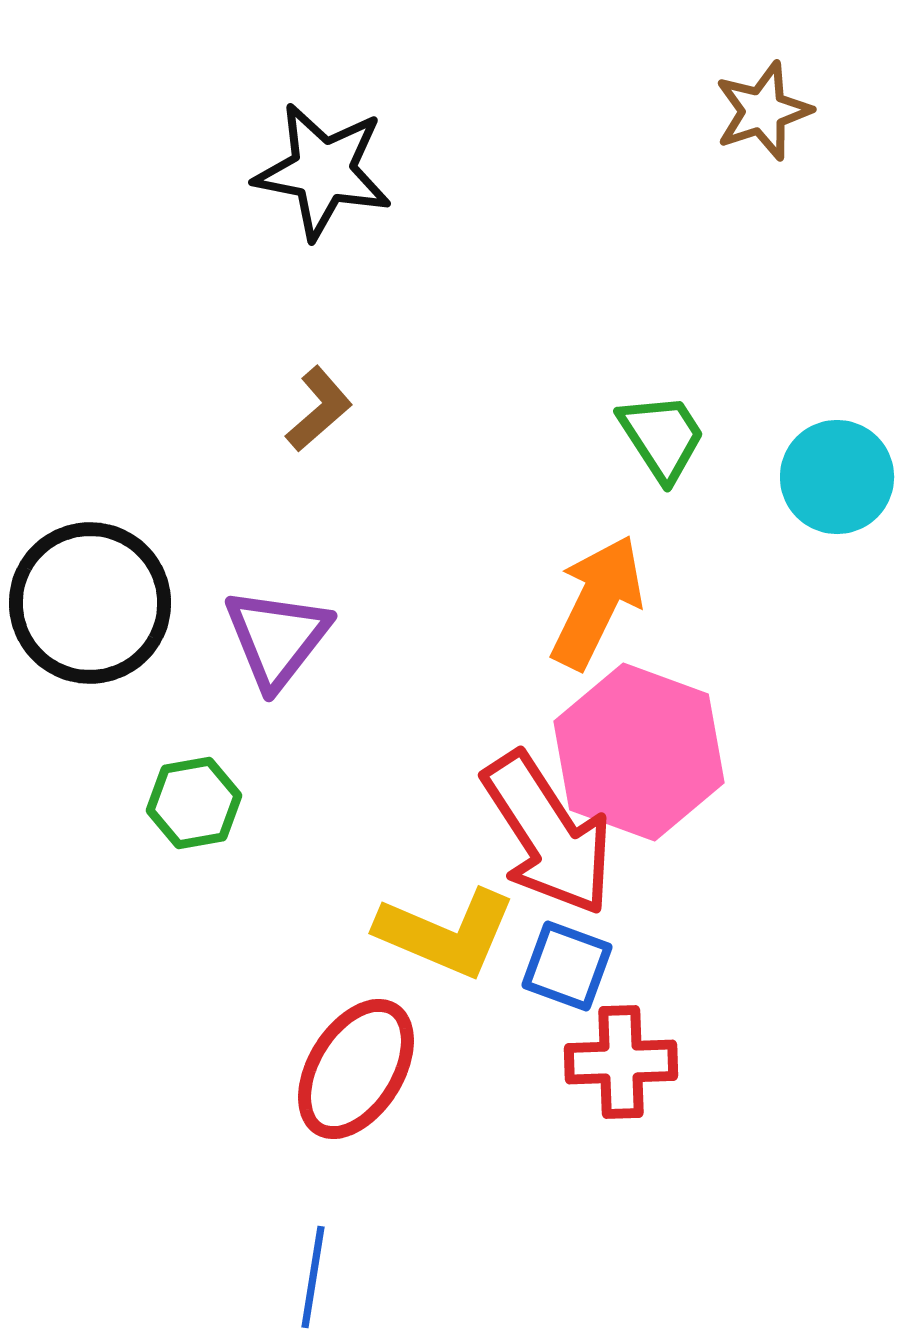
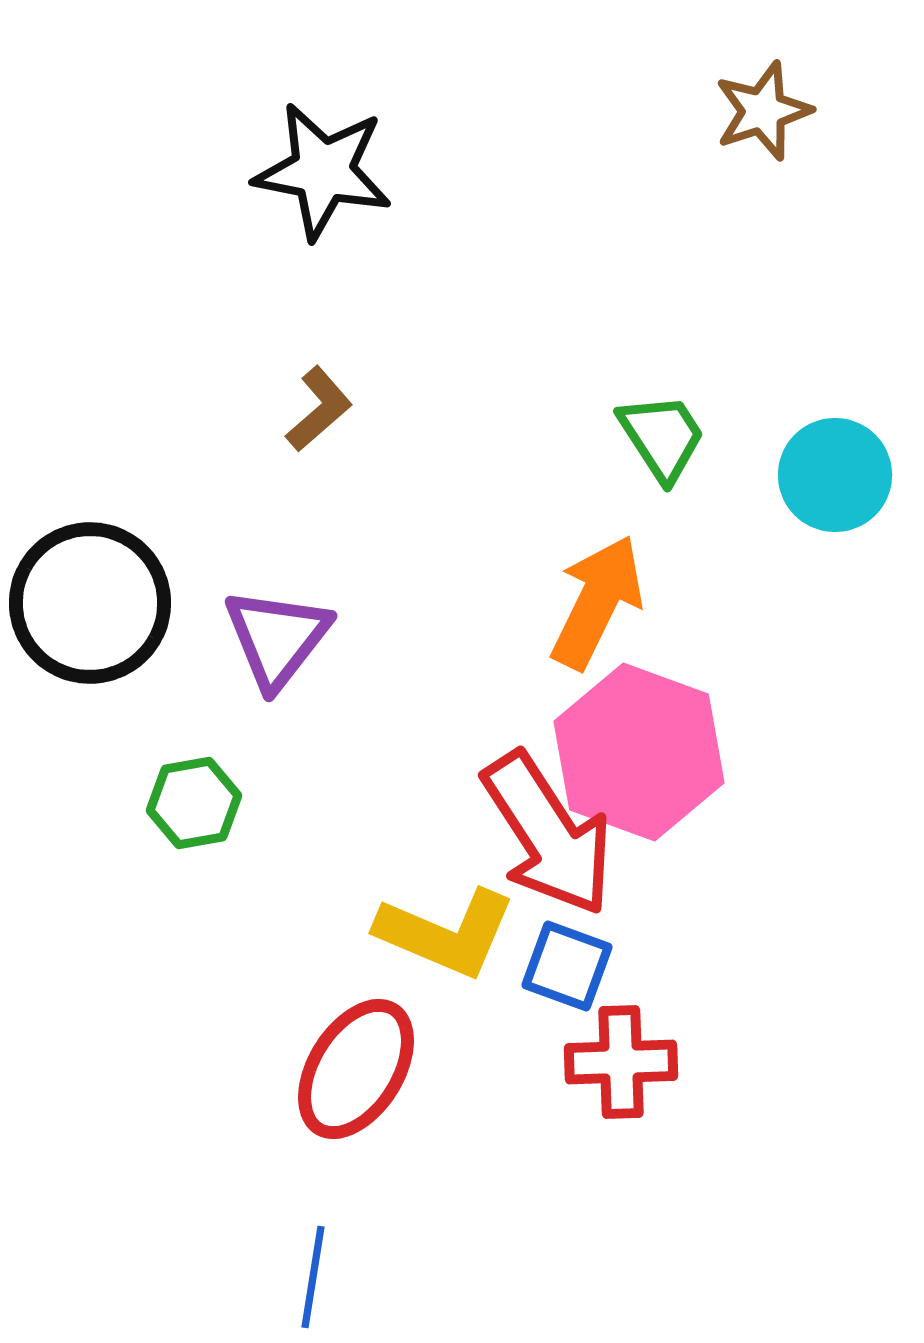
cyan circle: moved 2 px left, 2 px up
